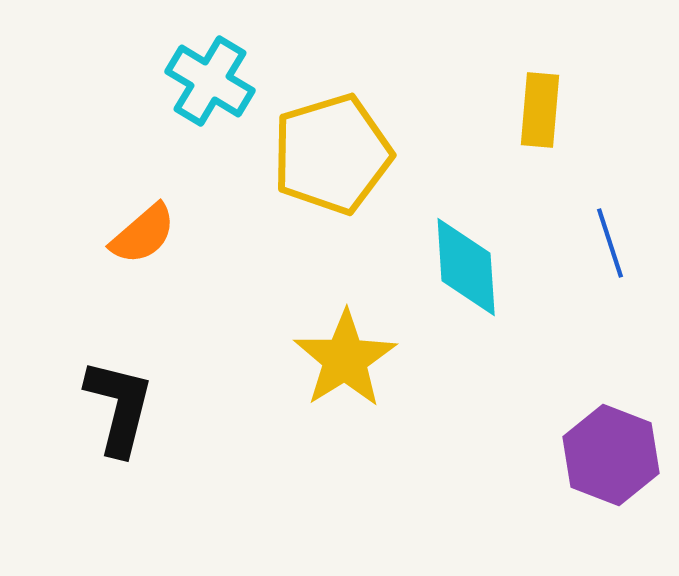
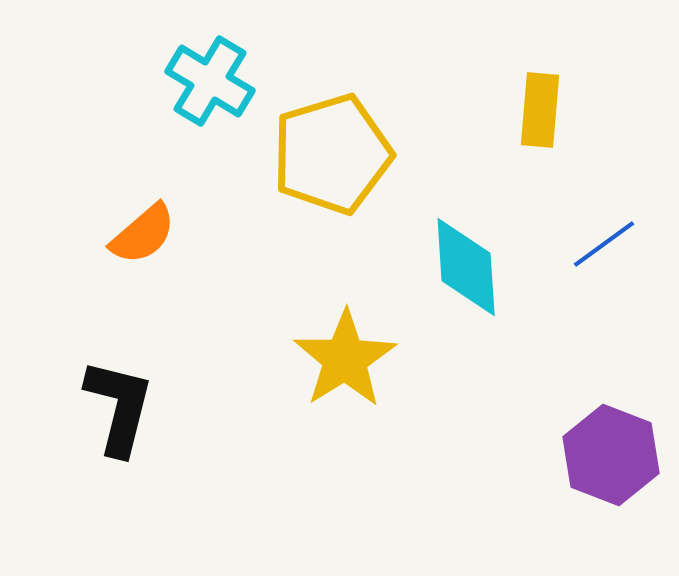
blue line: moved 6 px left, 1 px down; rotated 72 degrees clockwise
